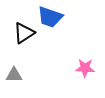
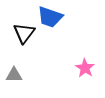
black triangle: rotated 20 degrees counterclockwise
pink star: rotated 30 degrees clockwise
